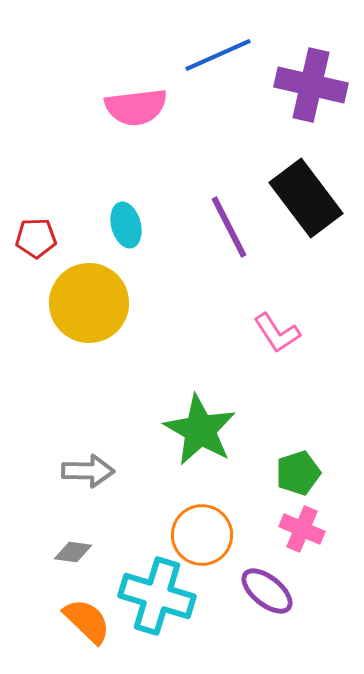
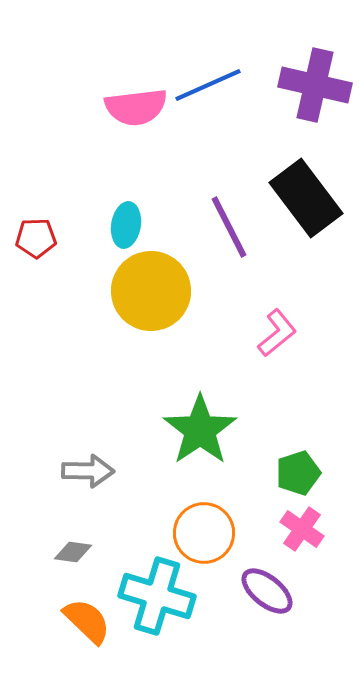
blue line: moved 10 px left, 30 px down
purple cross: moved 4 px right
cyan ellipse: rotated 24 degrees clockwise
yellow circle: moved 62 px right, 12 px up
pink L-shape: rotated 96 degrees counterclockwise
green star: rotated 8 degrees clockwise
pink cross: rotated 12 degrees clockwise
orange circle: moved 2 px right, 2 px up
